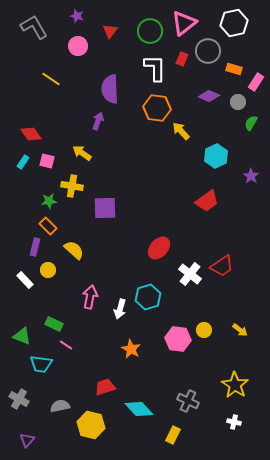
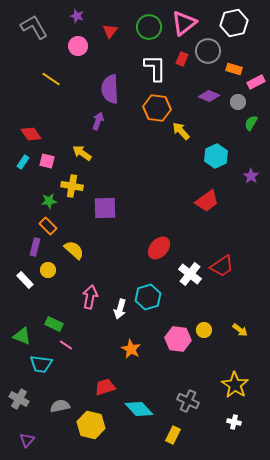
green circle at (150, 31): moved 1 px left, 4 px up
pink rectangle at (256, 82): rotated 30 degrees clockwise
